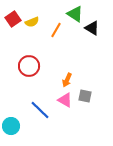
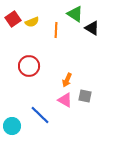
orange line: rotated 28 degrees counterclockwise
blue line: moved 5 px down
cyan circle: moved 1 px right
